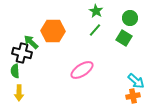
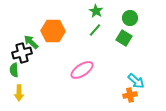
black cross: rotated 30 degrees counterclockwise
green semicircle: moved 1 px left, 1 px up
orange cross: moved 3 px left, 1 px up
